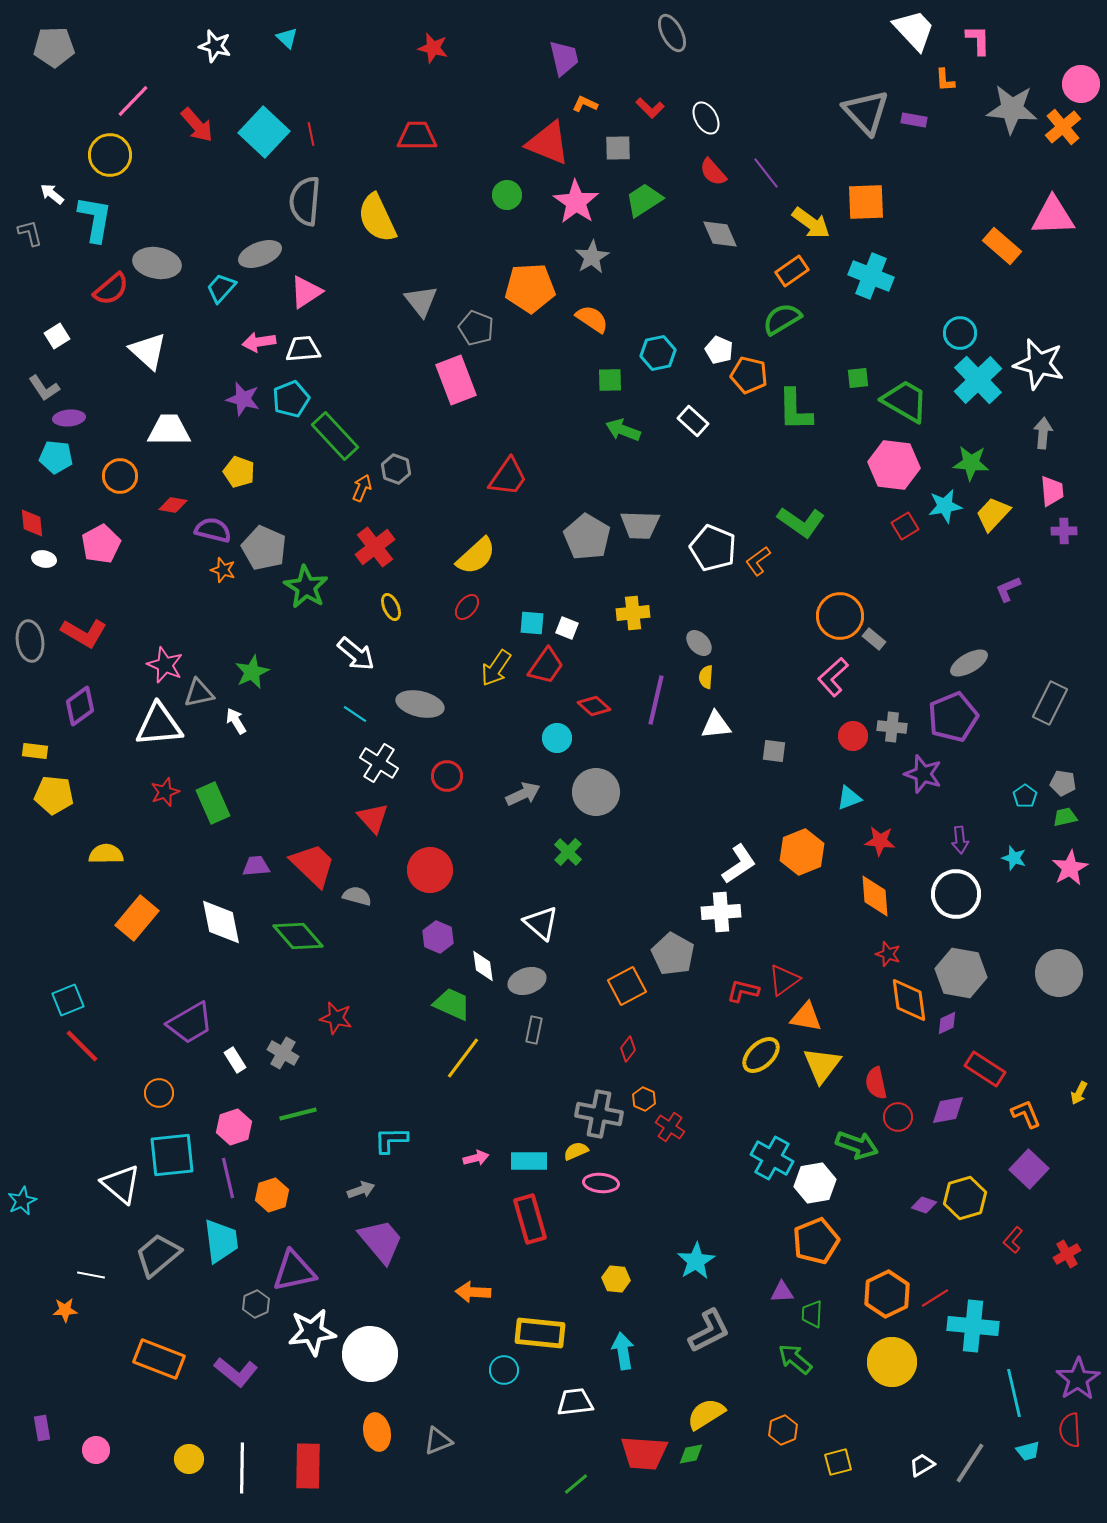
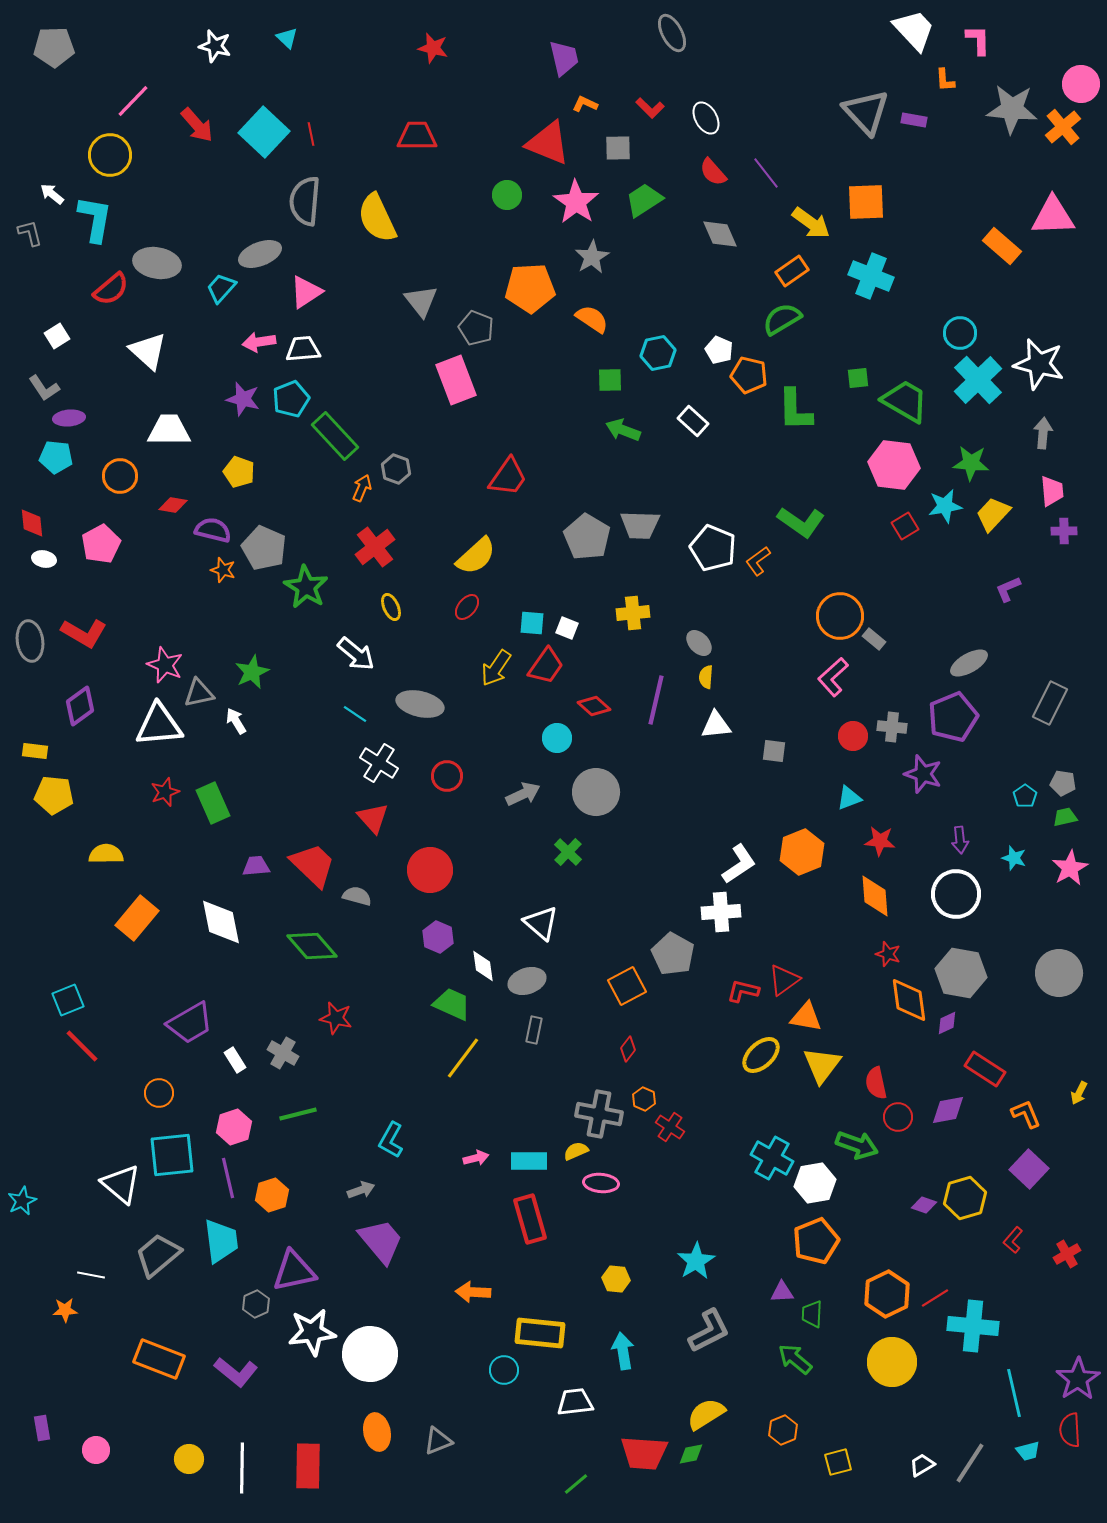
green diamond at (298, 936): moved 14 px right, 10 px down
cyan L-shape at (391, 1140): rotated 60 degrees counterclockwise
